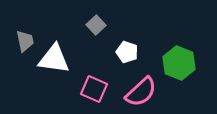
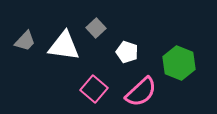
gray square: moved 3 px down
gray trapezoid: rotated 55 degrees clockwise
white triangle: moved 10 px right, 13 px up
pink square: rotated 16 degrees clockwise
